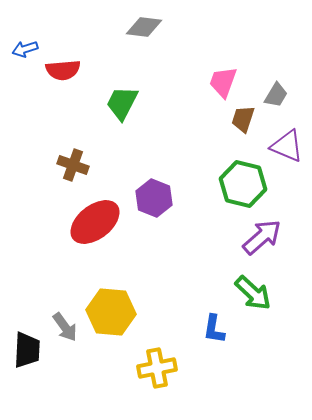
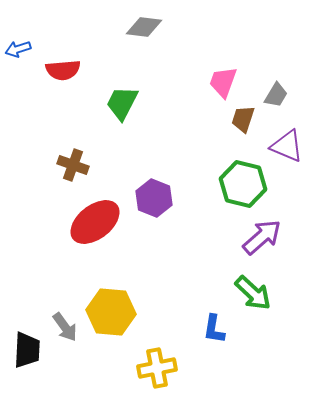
blue arrow: moved 7 px left
